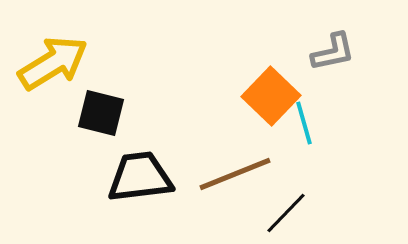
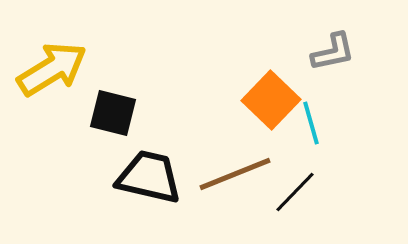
yellow arrow: moved 1 px left, 6 px down
orange square: moved 4 px down
black square: moved 12 px right
cyan line: moved 7 px right
black trapezoid: moved 9 px right; rotated 20 degrees clockwise
black line: moved 9 px right, 21 px up
